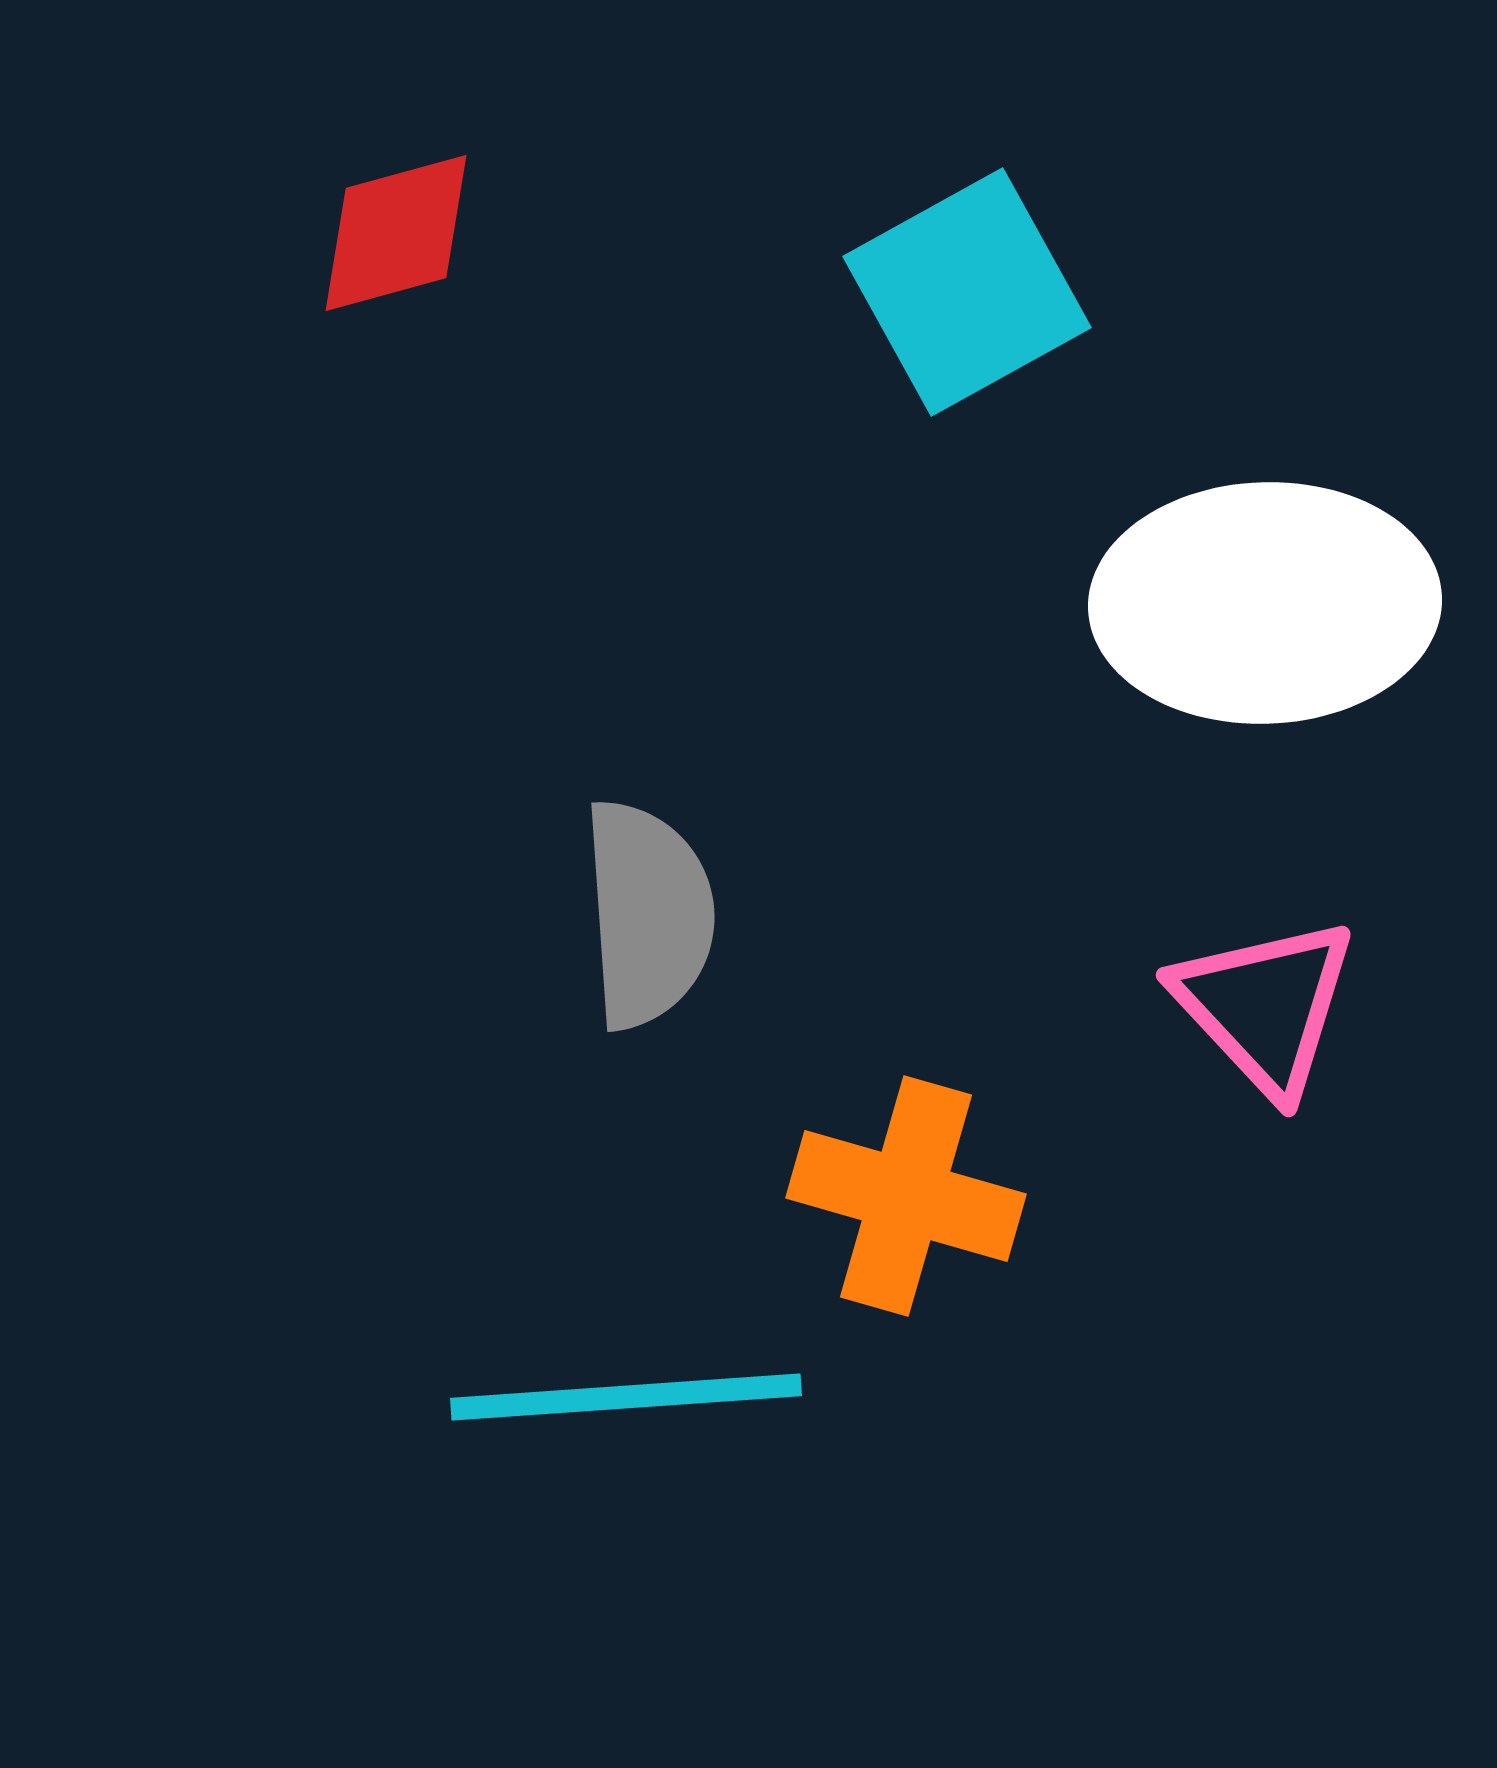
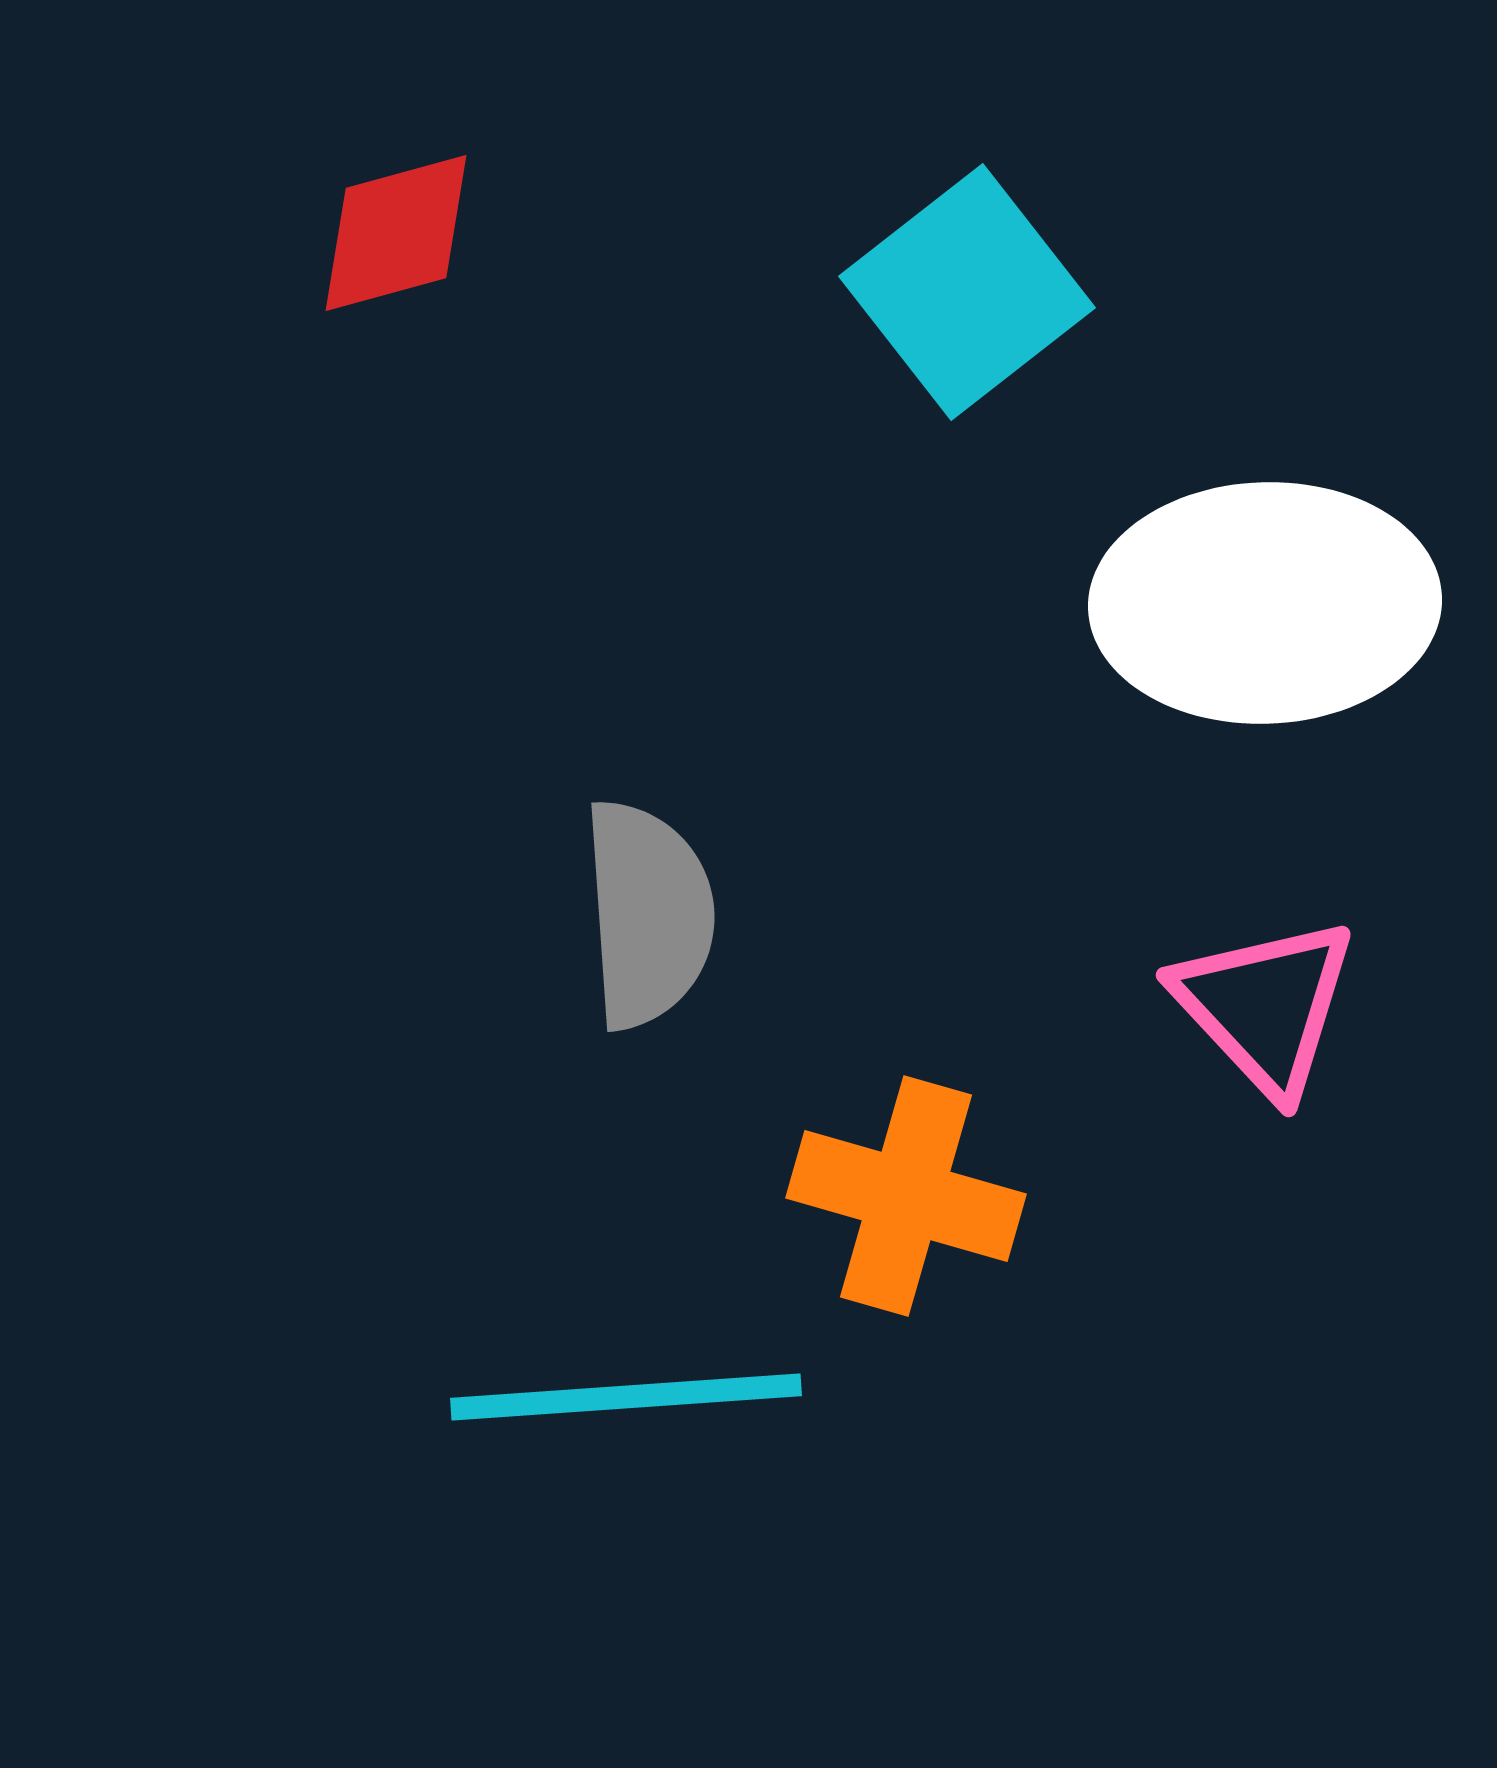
cyan square: rotated 9 degrees counterclockwise
